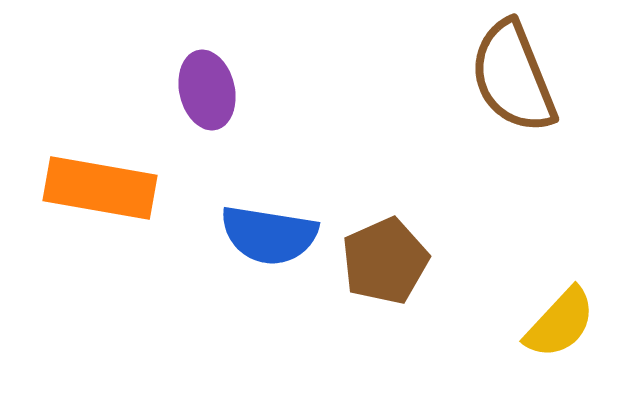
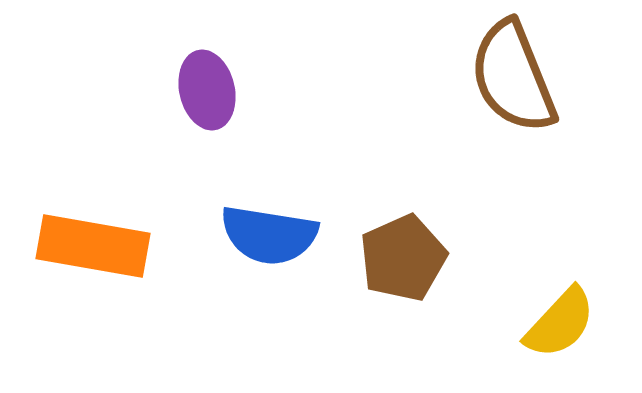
orange rectangle: moved 7 px left, 58 px down
brown pentagon: moved 18 px right, 3 px up
